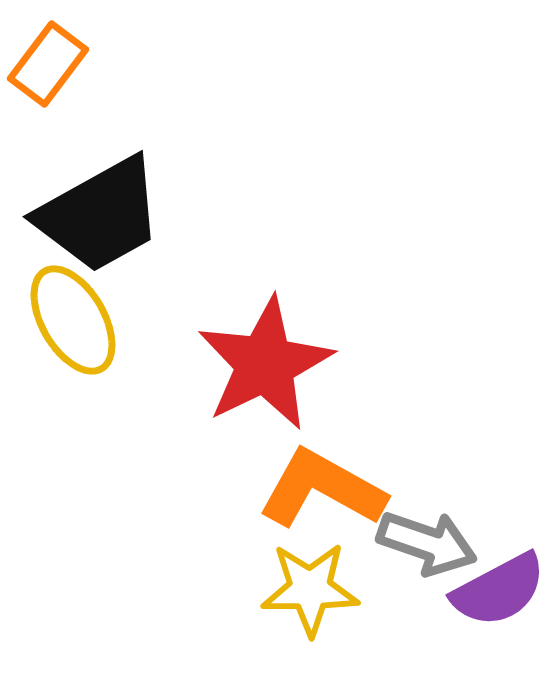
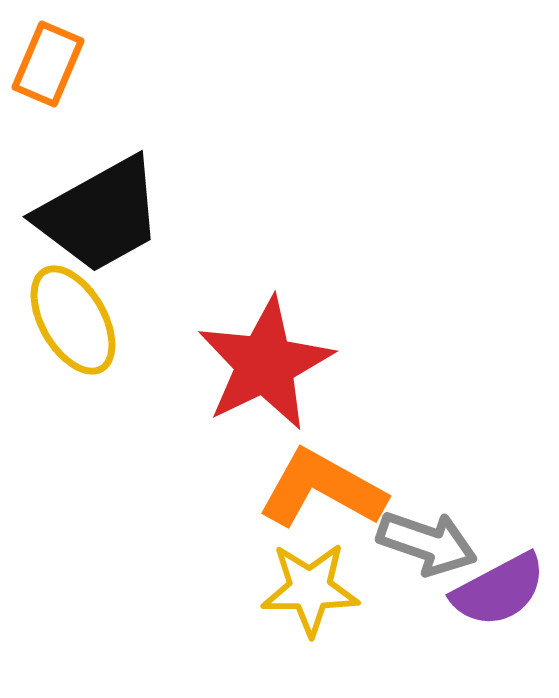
orange rectangle: rotated 14 degrees counterclockwise
